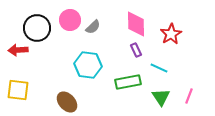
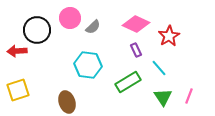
pink circle: moved 2 px up
pink diamond: rotated 64 degrees counterclockwise
black circle: moved 2 px down
red star: moved 2 px left, 2 px down
red arrow: moved 1 px left, 1 px down
cyan line: rotated 24 degrees clockwise
green rectangle: rotated 20 degrees counterclockwise
yellow square: rotated 25 degrees counterclockwise
green triangle: moved 2 px right
brown ellipse: rotated 25 degrees clockwise
